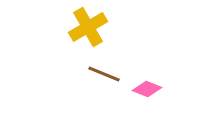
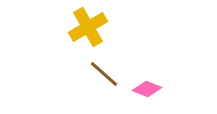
brown line: rotated 20 degrees clockwise
